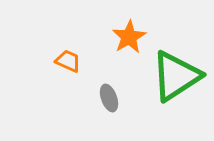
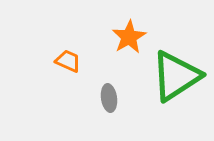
gray ellipse: rotated 12 degrees clockwise
